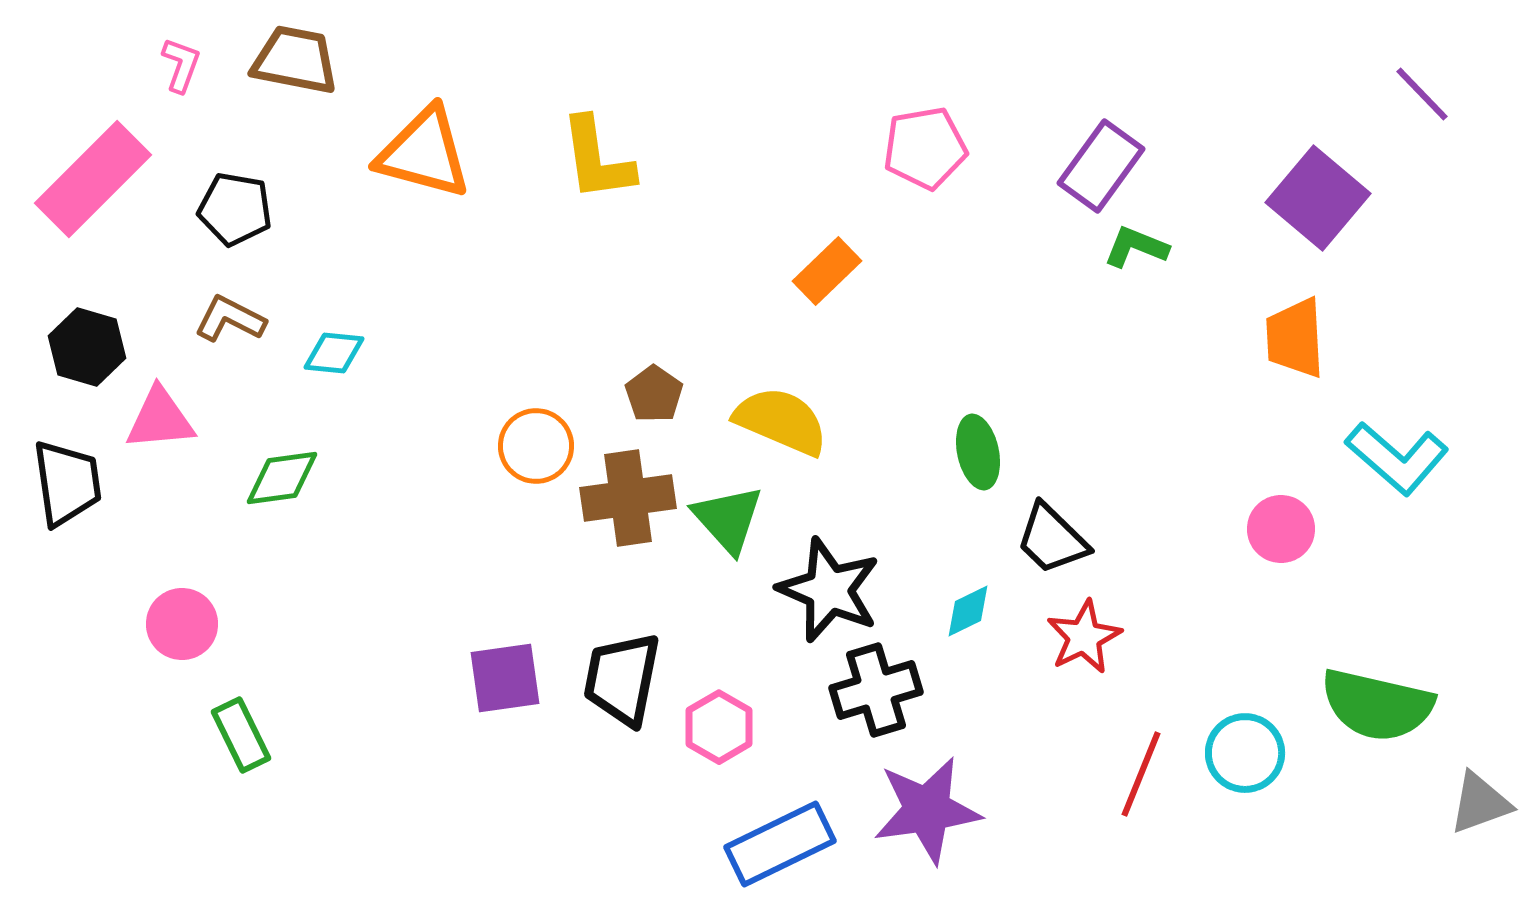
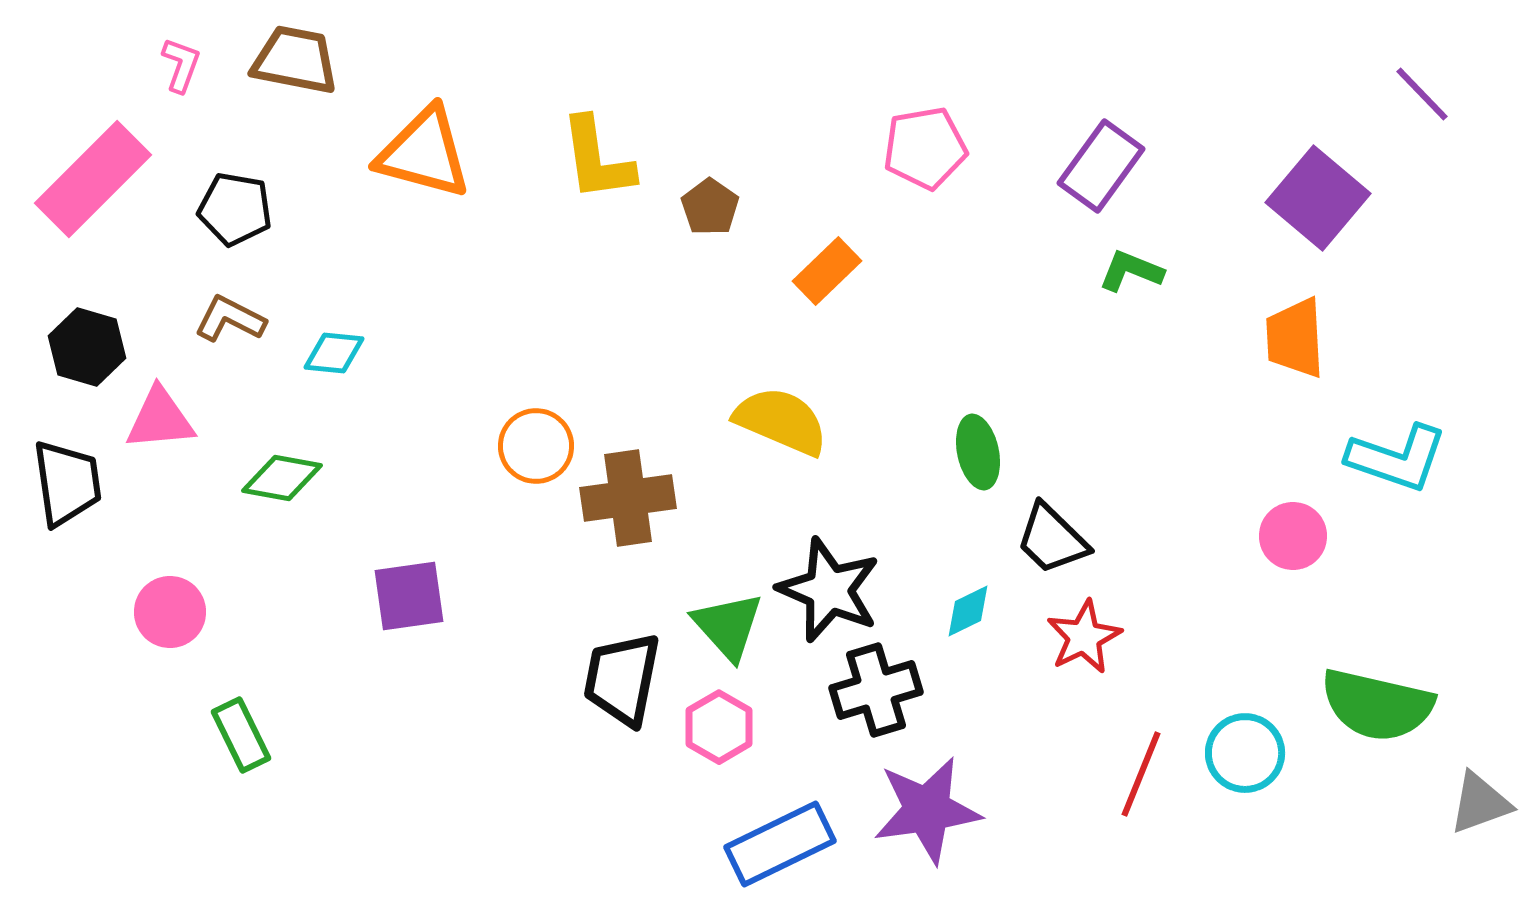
green L-shape at (1136, 247): moved 5 px left, 24 px down
brown pentagon at (654, 394): moved 56 px right, 187 px up
cyan L-shape at (1397, 458): rotated 22 degrees counterclockwise
green diamond at (282, 478): rotated 18 degrees clockwise
green triangle at (728, 519): moved 107 px down
pink circle at (1281, 529): moved 12 px right, 7 px down
pink circle at (182, 624): moved 12 px left, 12 px up
purple square at (505, 678): moved 96 px left, 82 px up
